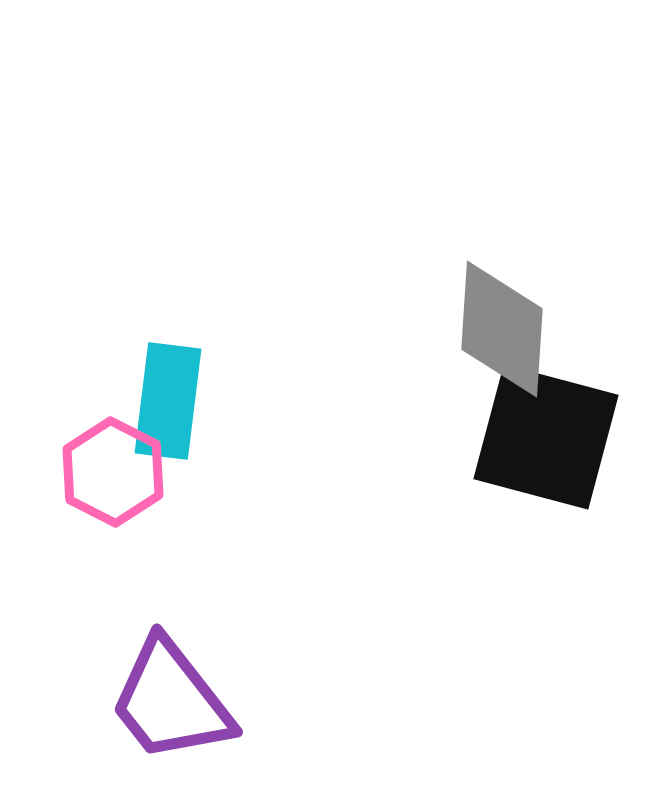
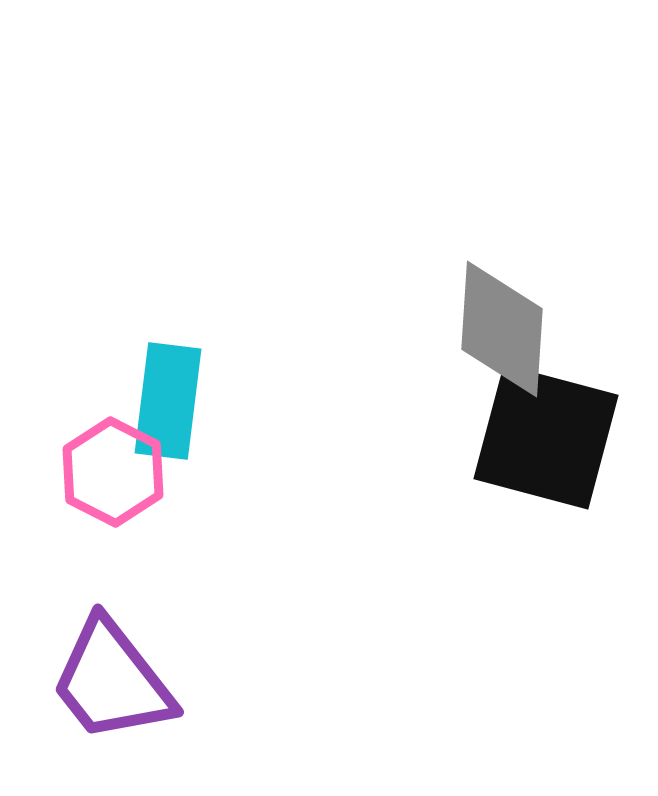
purple trapezoid: moved 59 px left, 20 px up
